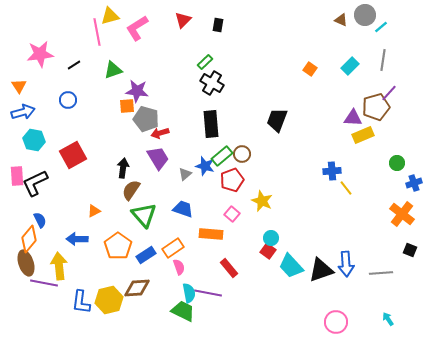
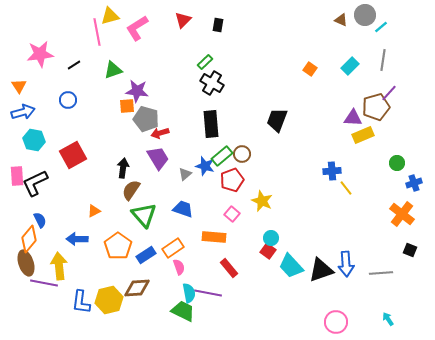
orange rectangle at (211, 234): moved 3 px right, 3 px down
